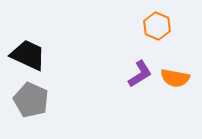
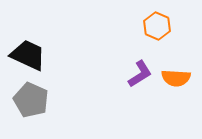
orange semicircle: moved 1 px right; rotated 8 degrees counterclockwise
